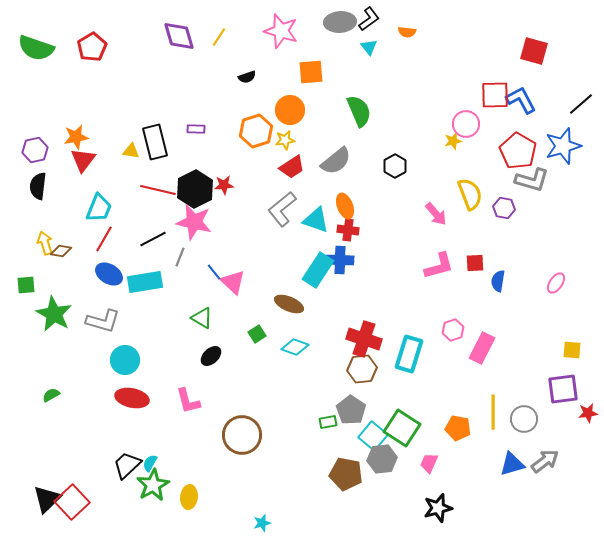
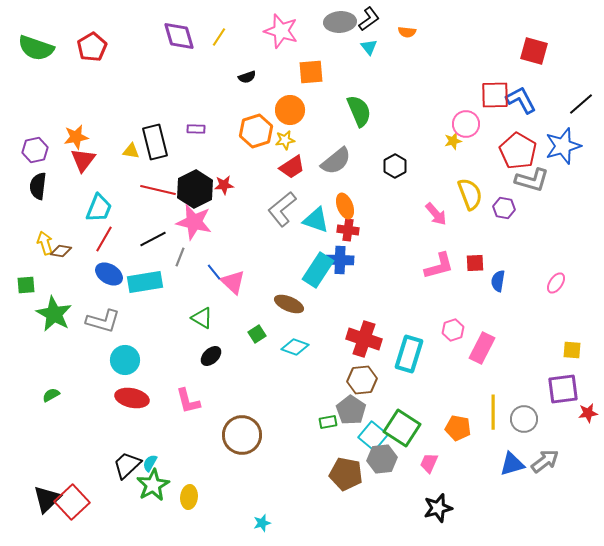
brown hexagon at (362, 369): moved 11 px down
